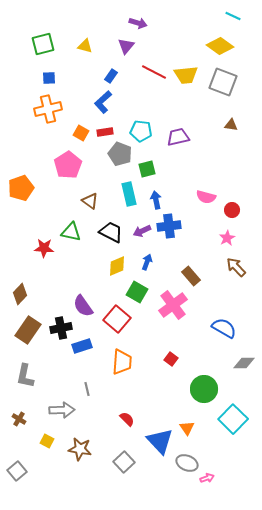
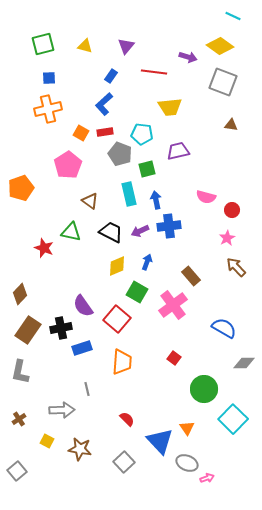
purple arrow at (138, 23): moved 50 px right, 34 px down
red line at (154, 72): rotated 20 degrees counterclockwise
yellow trapezoid at (186, 75): moved 16 px left, 32 px down
blue L-shape at (103, 102): moved 1 px right, 2 px down
cyan pentagon at (141, 131): moved 1 px right, 3 px down
purple trapezoid at (178, 137): moved 14 px down
purple arrow at (142, 231): moved 2 px left
red star at (44, 248): rotated 18 degrees clockwise
blue rectangle at (82, 346): moved 2 px down
red square at (171, 359): moved 3 px right, 1 px up
gray L-shape at (25, 376): moved 5 px left, 4 px up
brown cross at (19, 419): rotated 24 degrees clockwise
